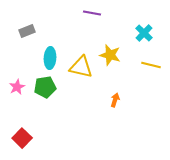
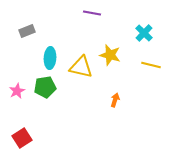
pink star: moved 4 px down
red square: rotated 12 degrees clockwise
